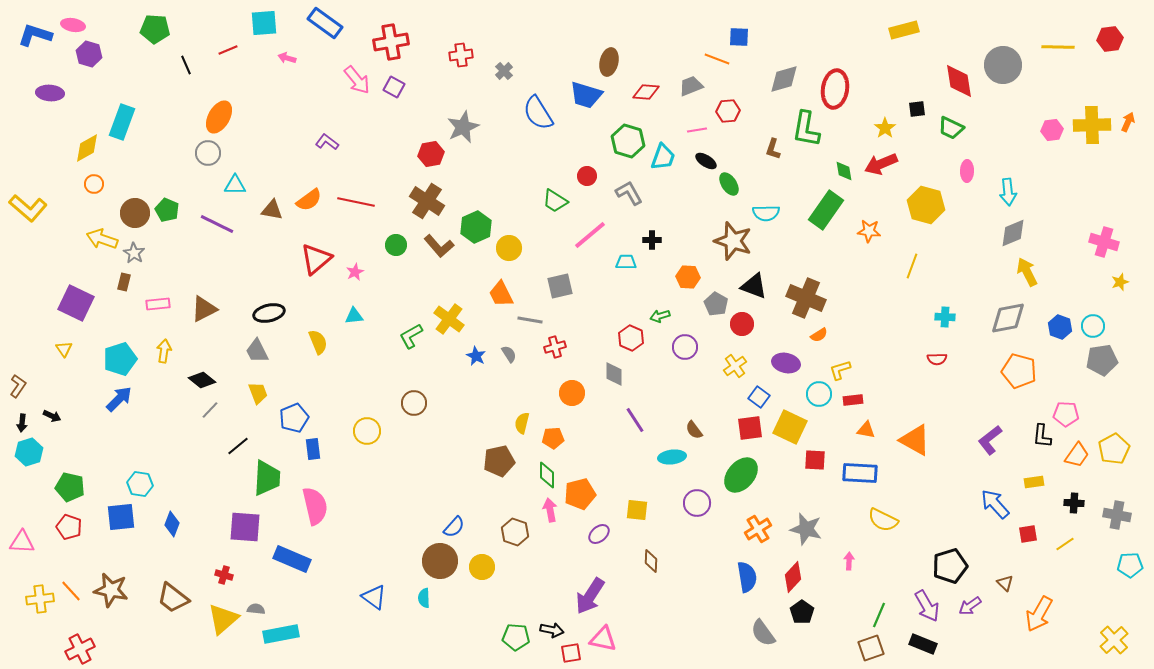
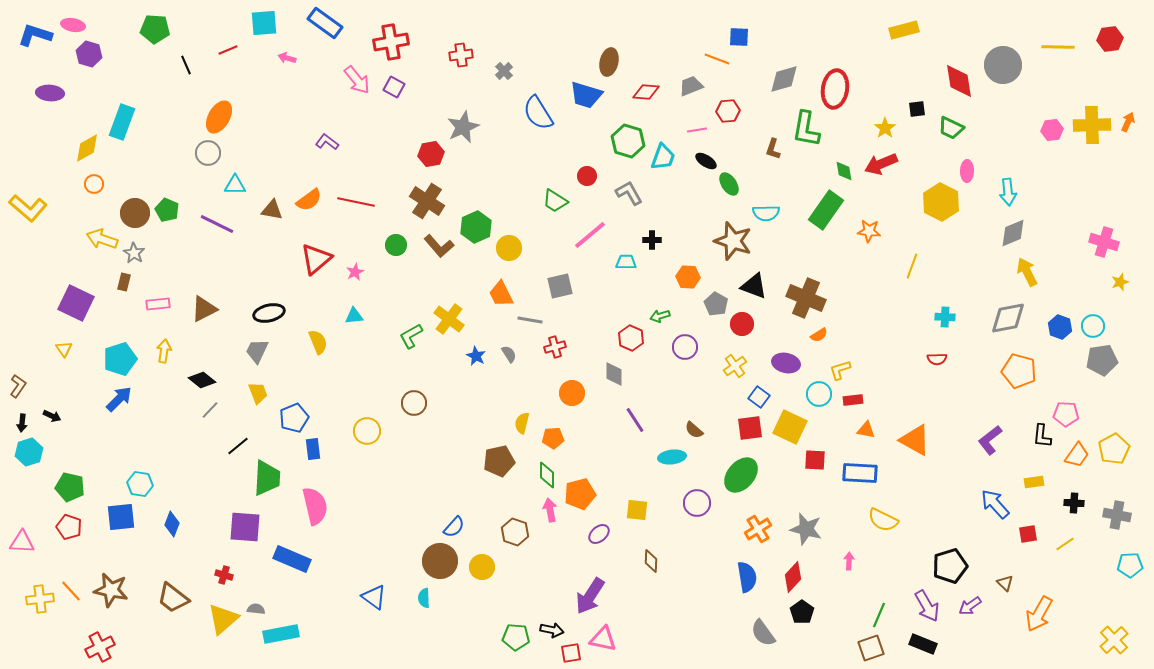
yellow hexagon at (926, 205): moved 15 px right, 3 px up; rotated 12 degrees clockwise
gray trapezoid at (257, 351): rotated 52 degrees clockwise
brown semicircle at (694, 430): rotated 12 degrees counterclockwise
red cross at (80, 649): moved 20 px right, 2 px up
